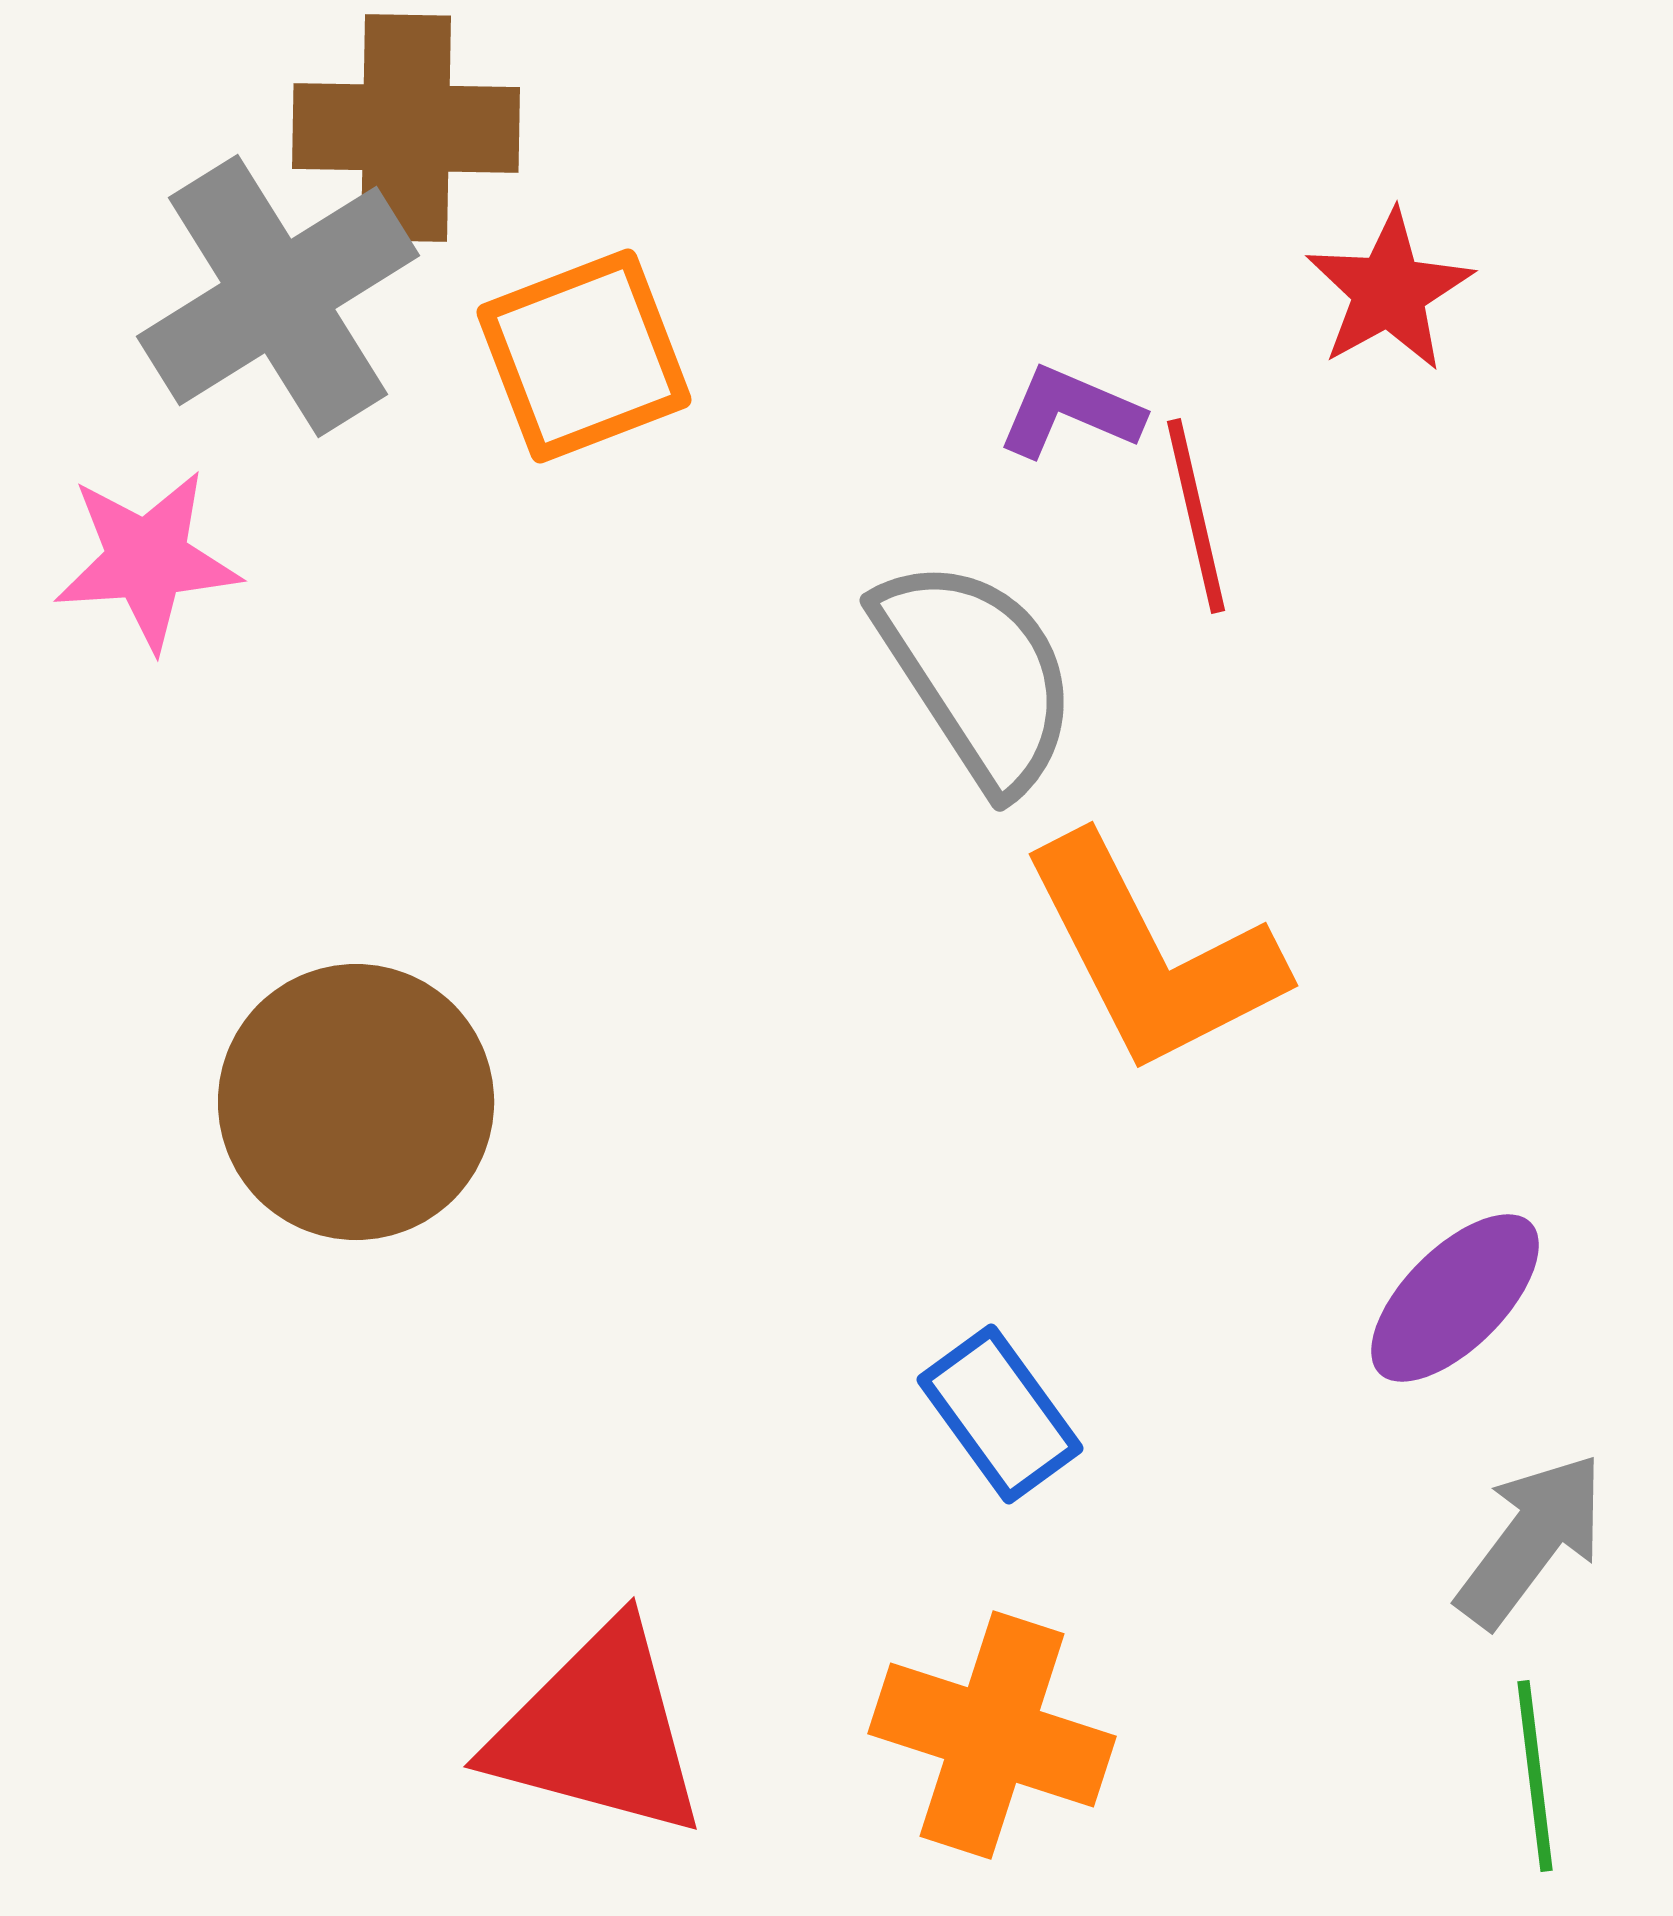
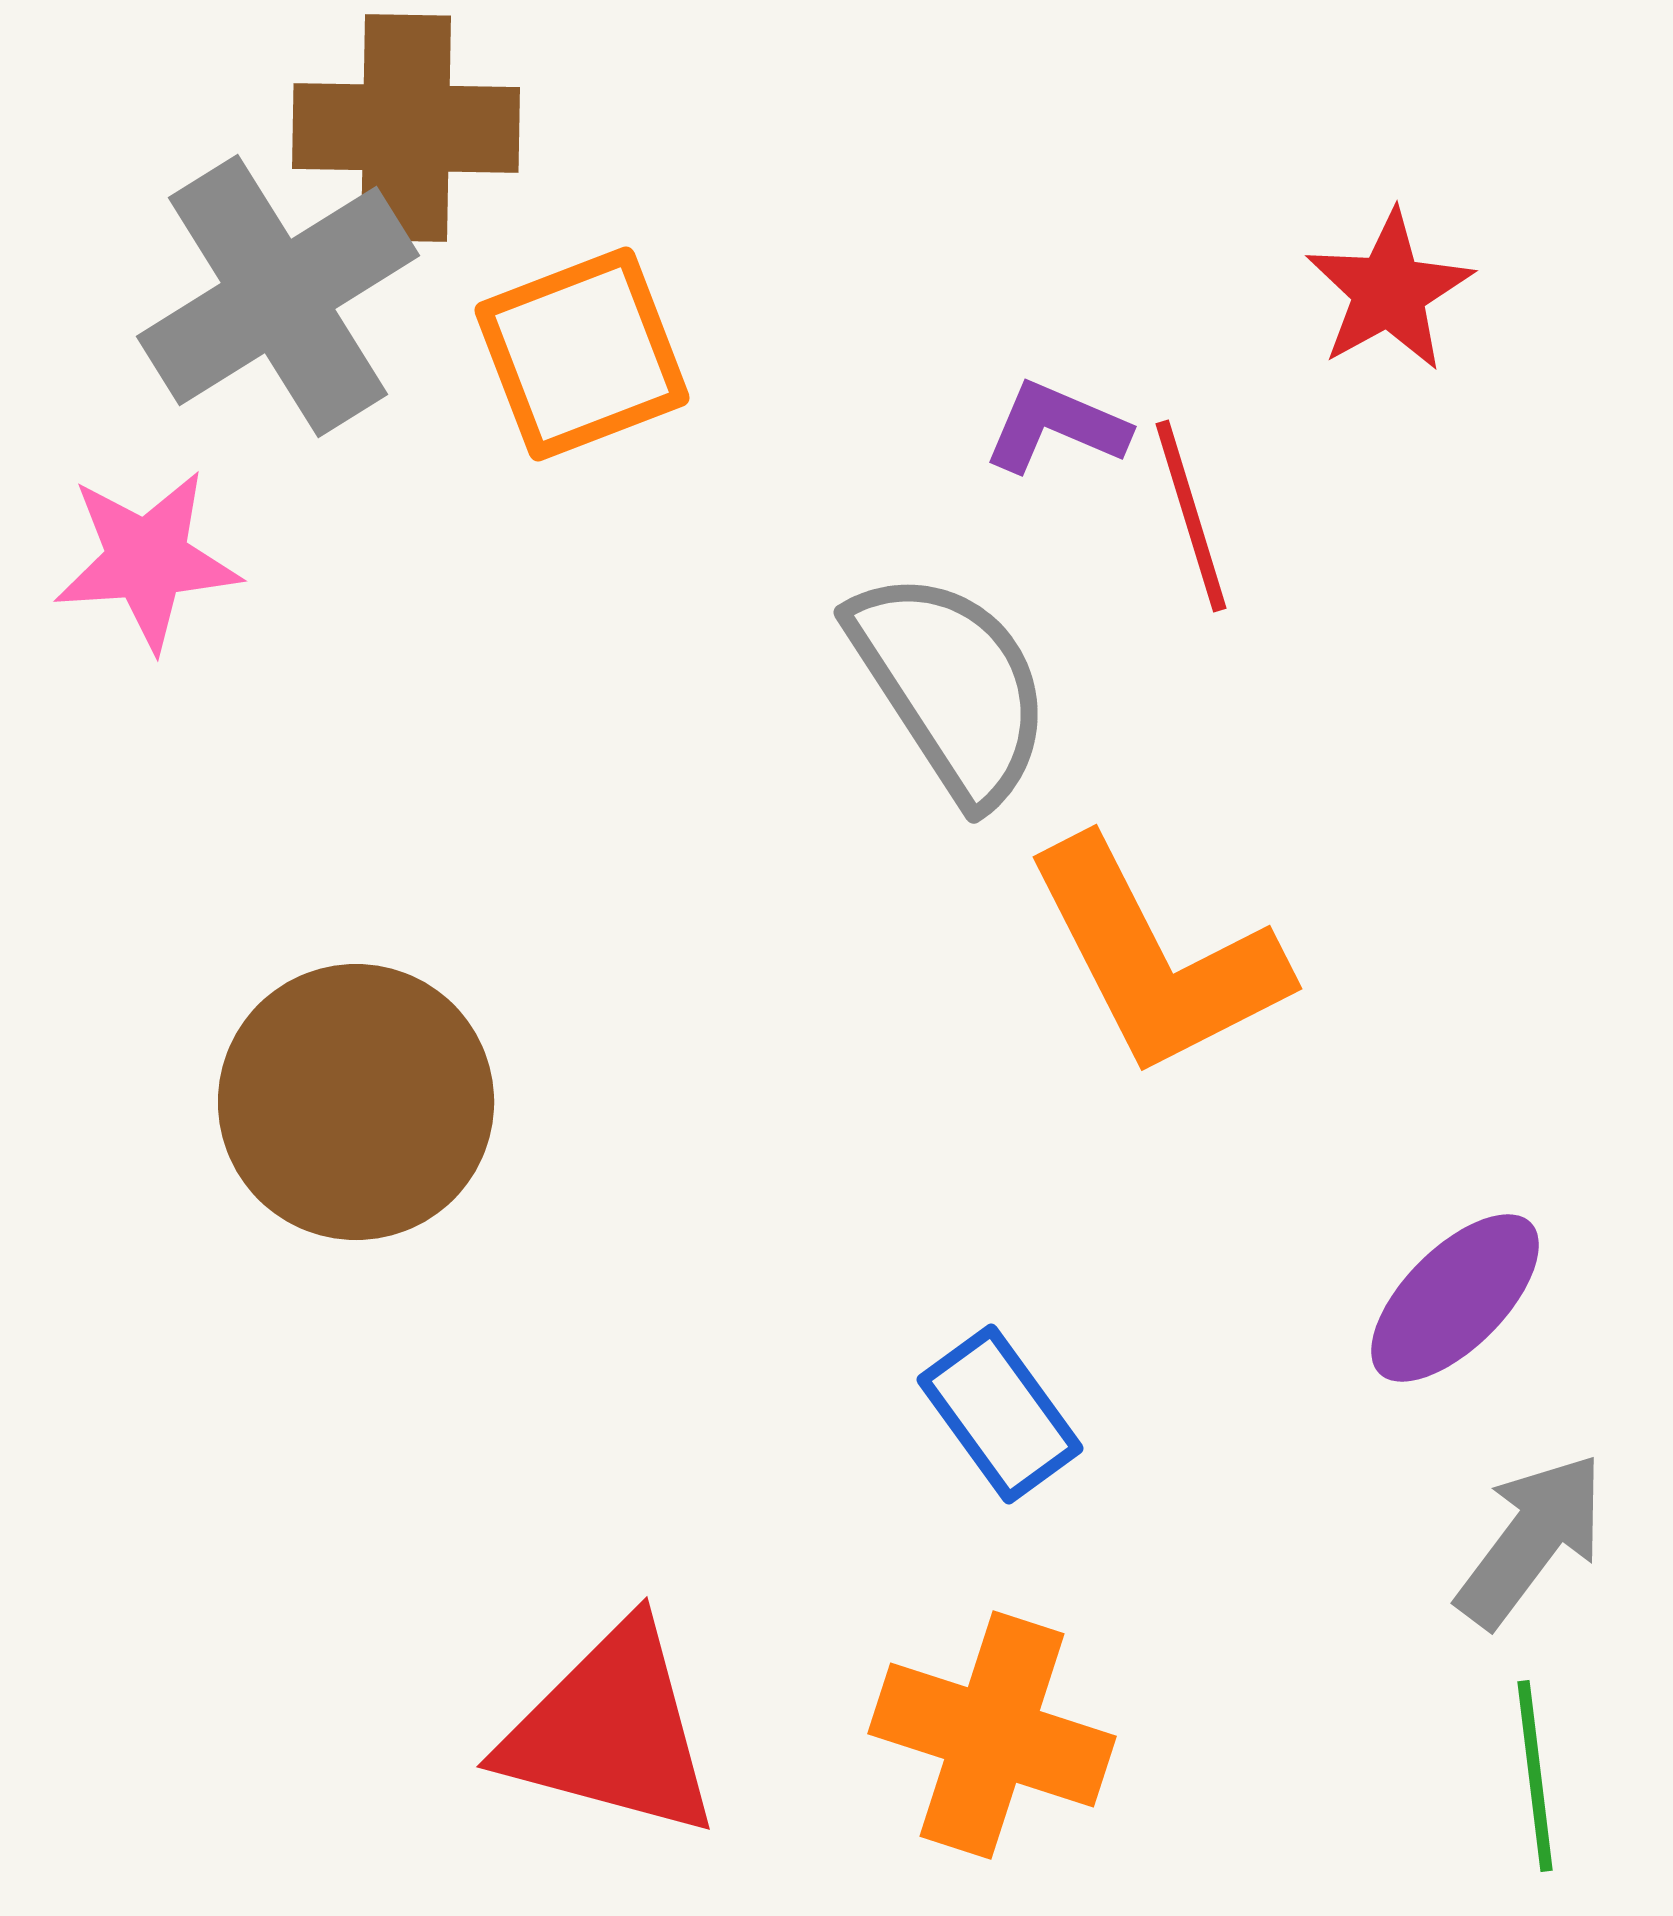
orange square: moved 2 px left, 2 px up
purple L-shape: moved 14 px left, 15 px down
red line: moved 5 px left; rotated 4 degrees counterclockwise
gray semicircle: moved 26 px left, 12 px down
orange L-shape: moved 4 px right, 3 px down
red triangle: moved 13 px right
